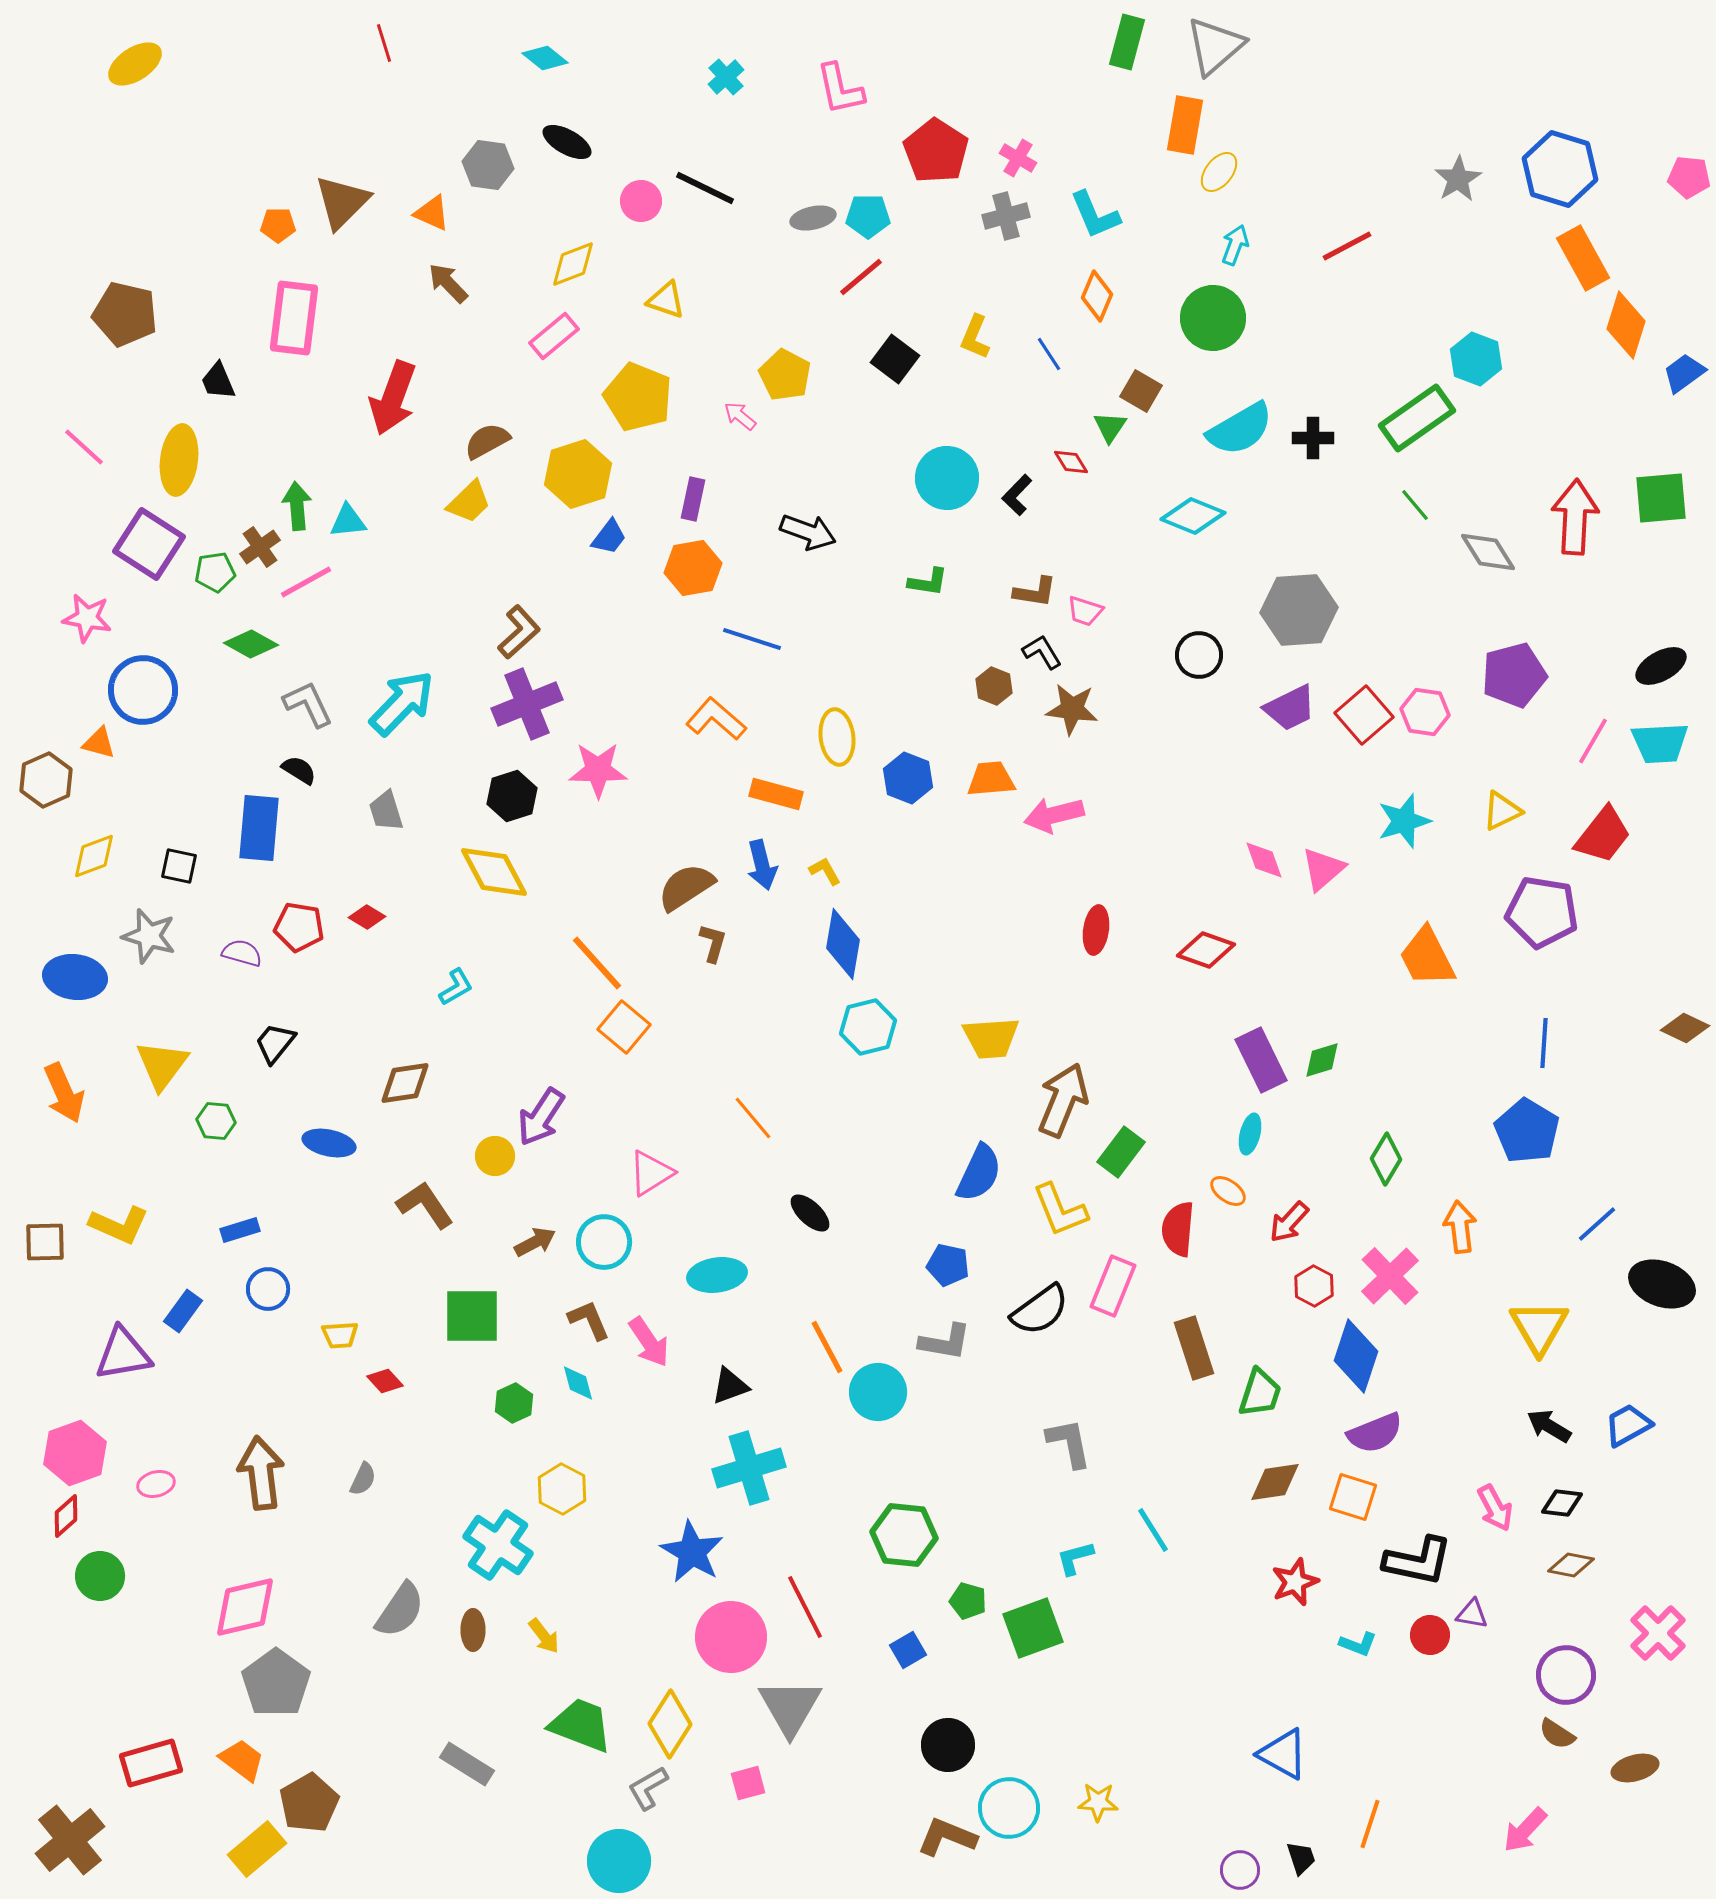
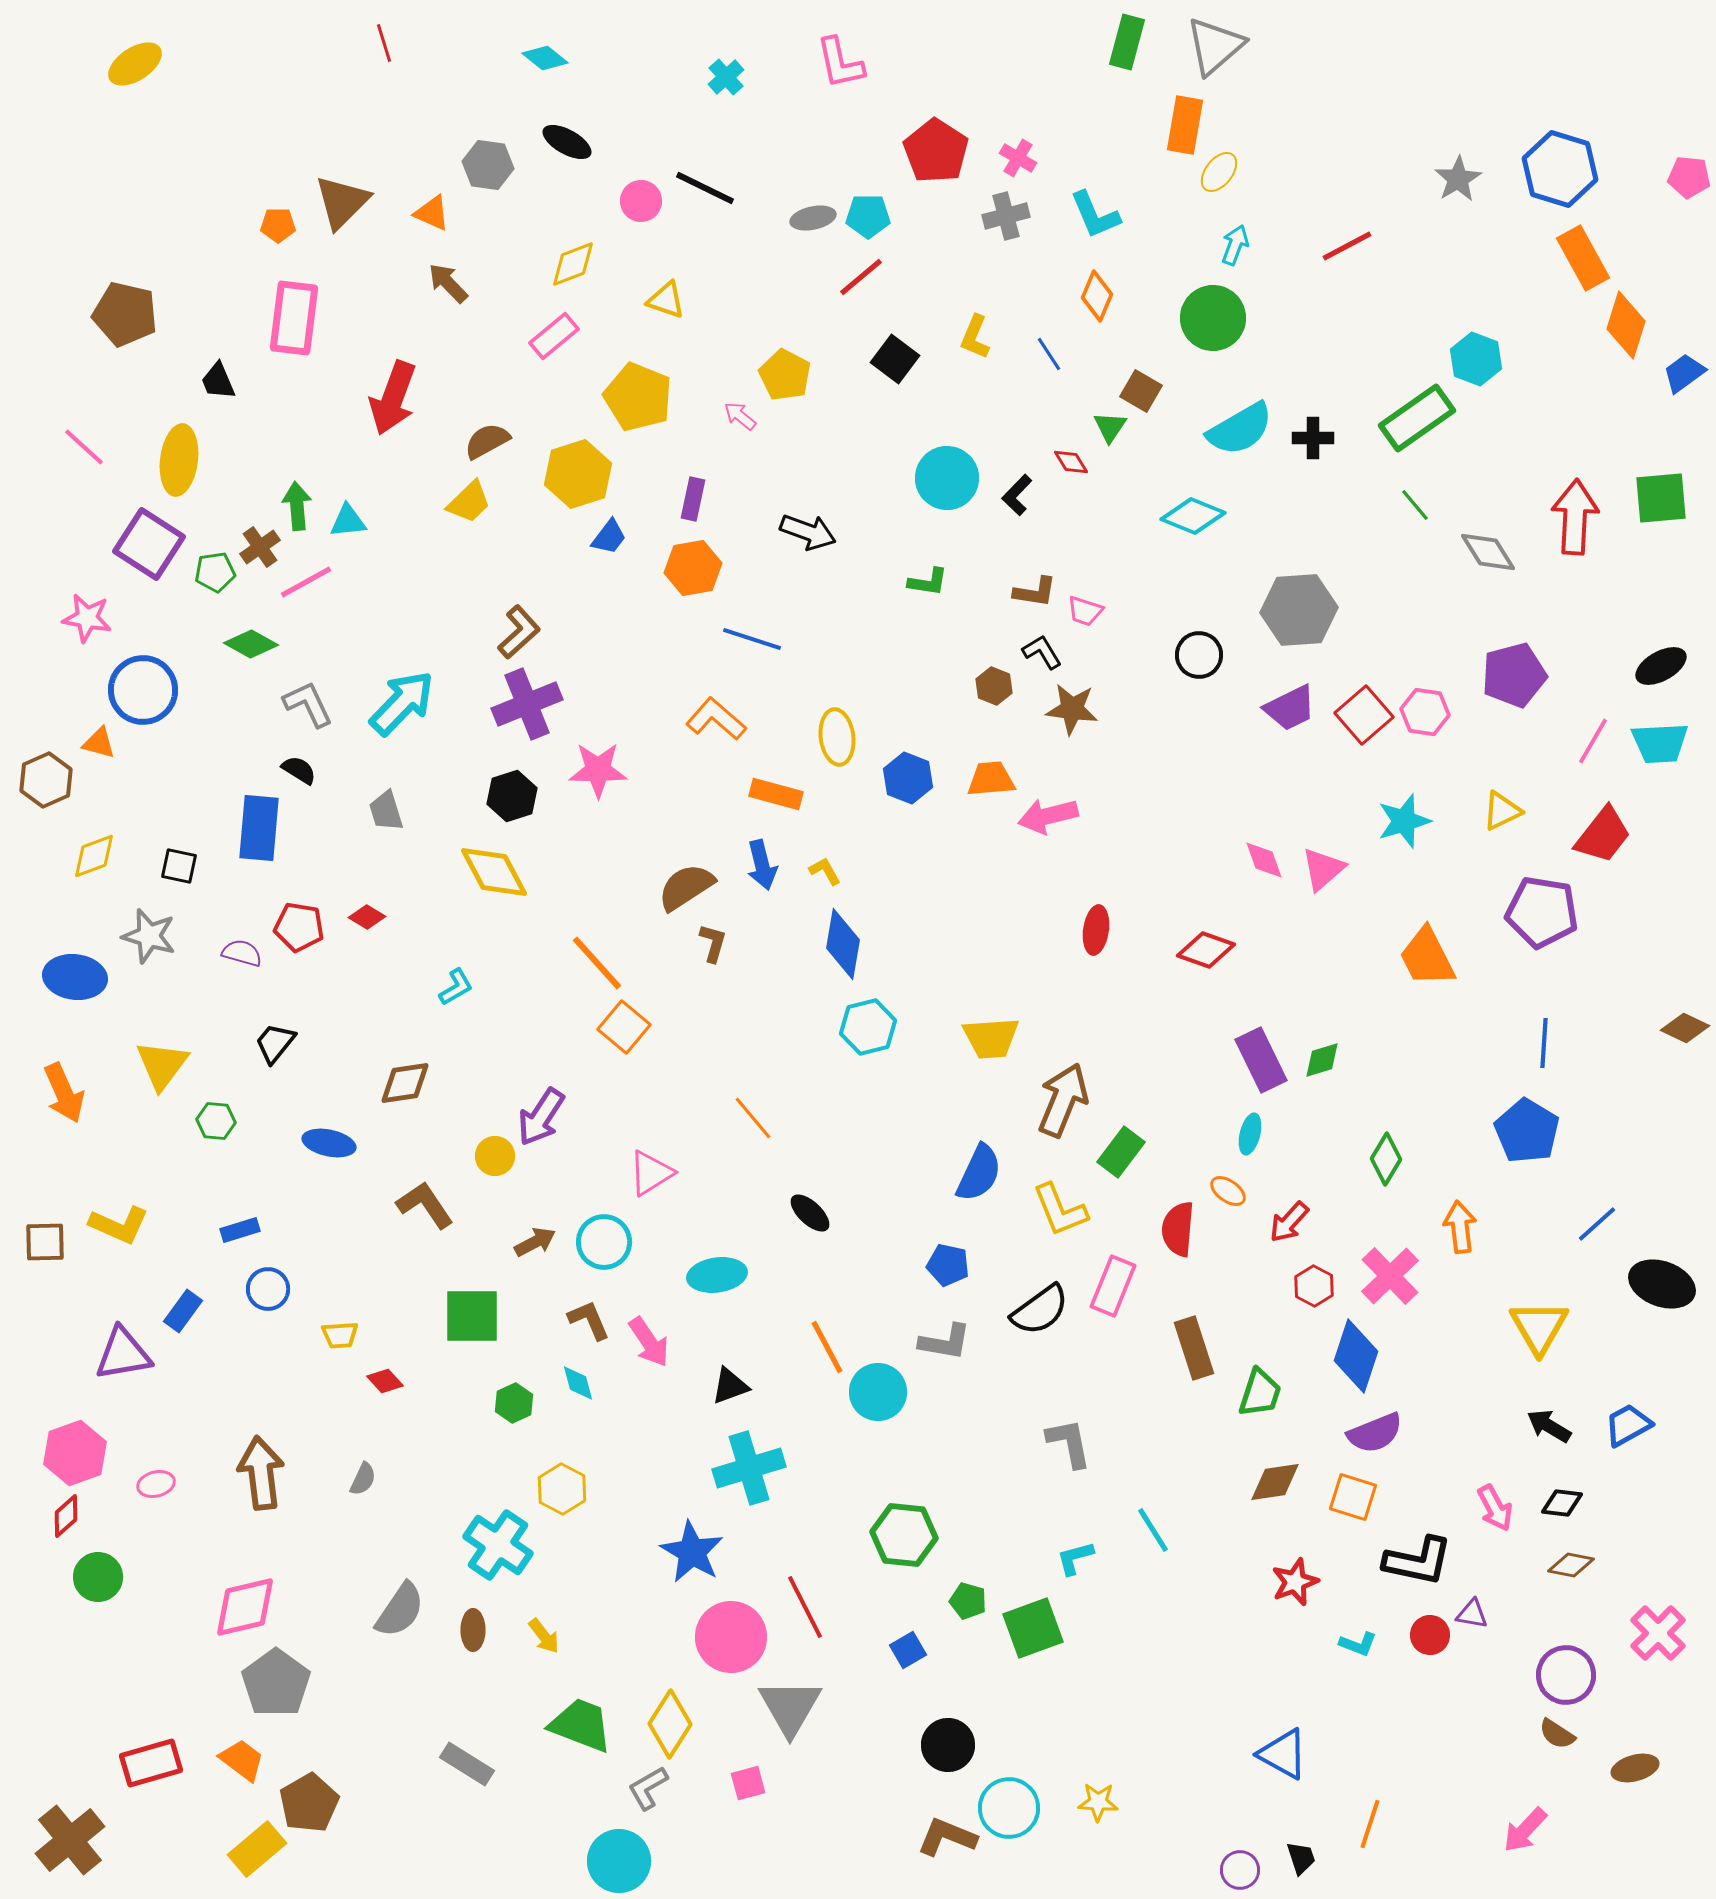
pink L-shape at (840, 89): moved 26 px up
pink arrow at (1054, 815): moved 6 px left, 1 px down
green circle at (100, 1576): moved 2 px left, 1 px down
